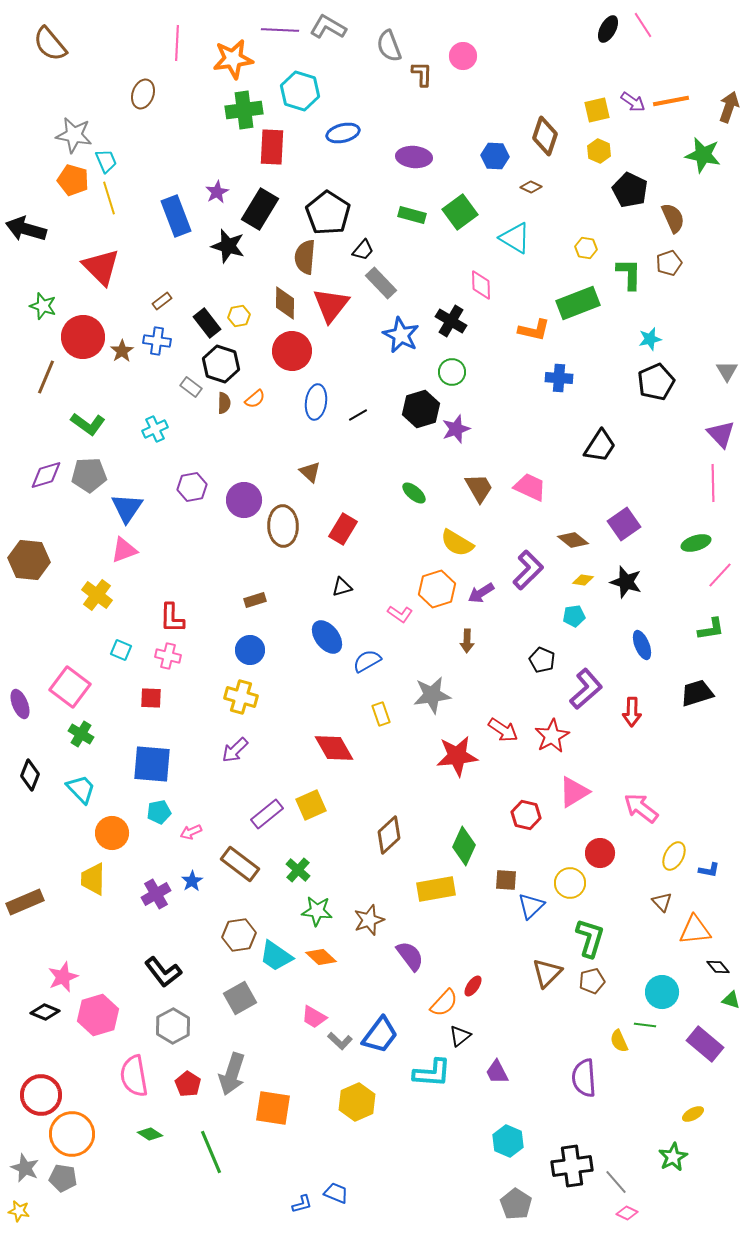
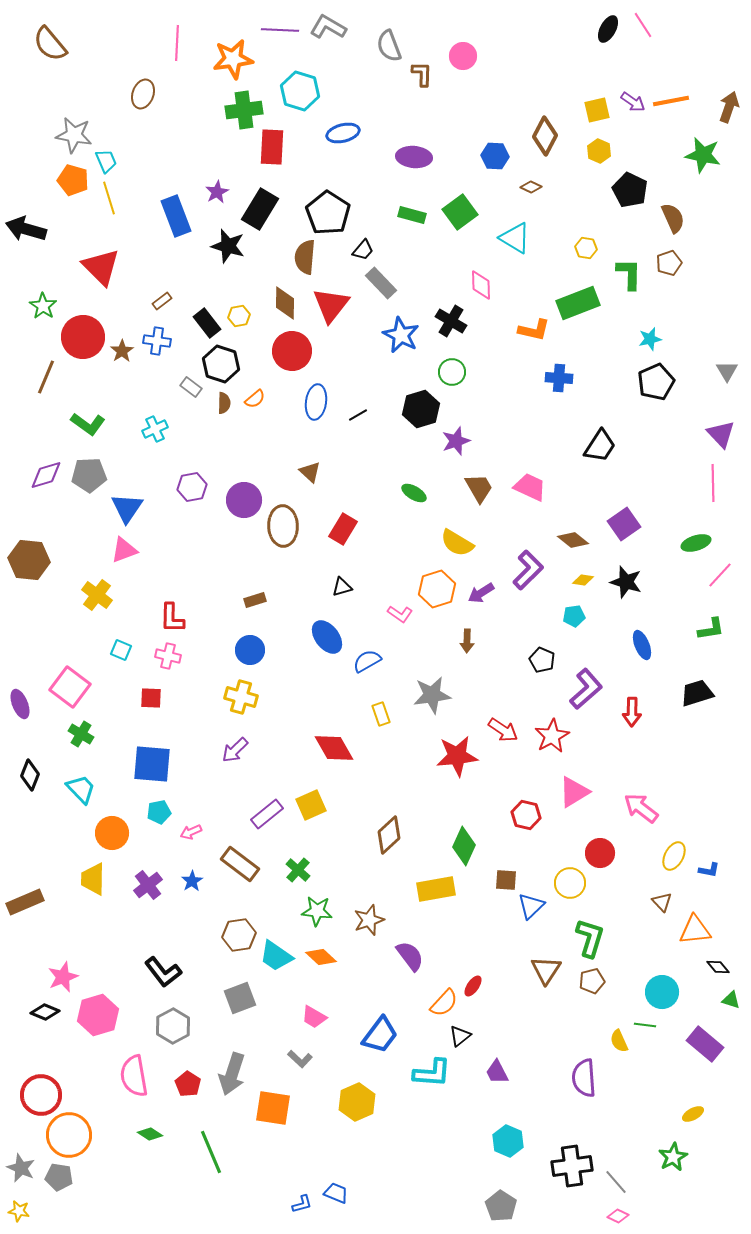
brown diamond at (545, 136): rotated 9 degrees clockwise
green star at (43, 306): rotated 16 degrees clockwise
purple star at (456, 429): moved 12 px down
green ellipse at (414, 493): rotated 10 degrees counterclockwise
purple cross at (156, 894): moved 8 px left, 9 px up; rotated 8 degrees counterclockwise
brown triangle at (547, 973): moved 1 px left, 3 px up; rotated 12 degrees counterclockwise
gray square at (240, 998): rotated 8 degrees clockwise
gray L-shape at (340, 1041): moved 40 px left, 18 px down
orange circle at (72, 1134): moved 3 px left, 1 px down
gray star at (25, 1168): moved 4 px left
gray pentagon at (63, 1178): moved 4 px left, 1 px up
gray pentagon at (516, 1204): moved 15 px left, 2 px down
pink diamond at (627, 1213): moved 9 px left, 3 px down
